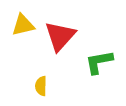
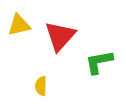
yellow triangle: moved 4 px left
